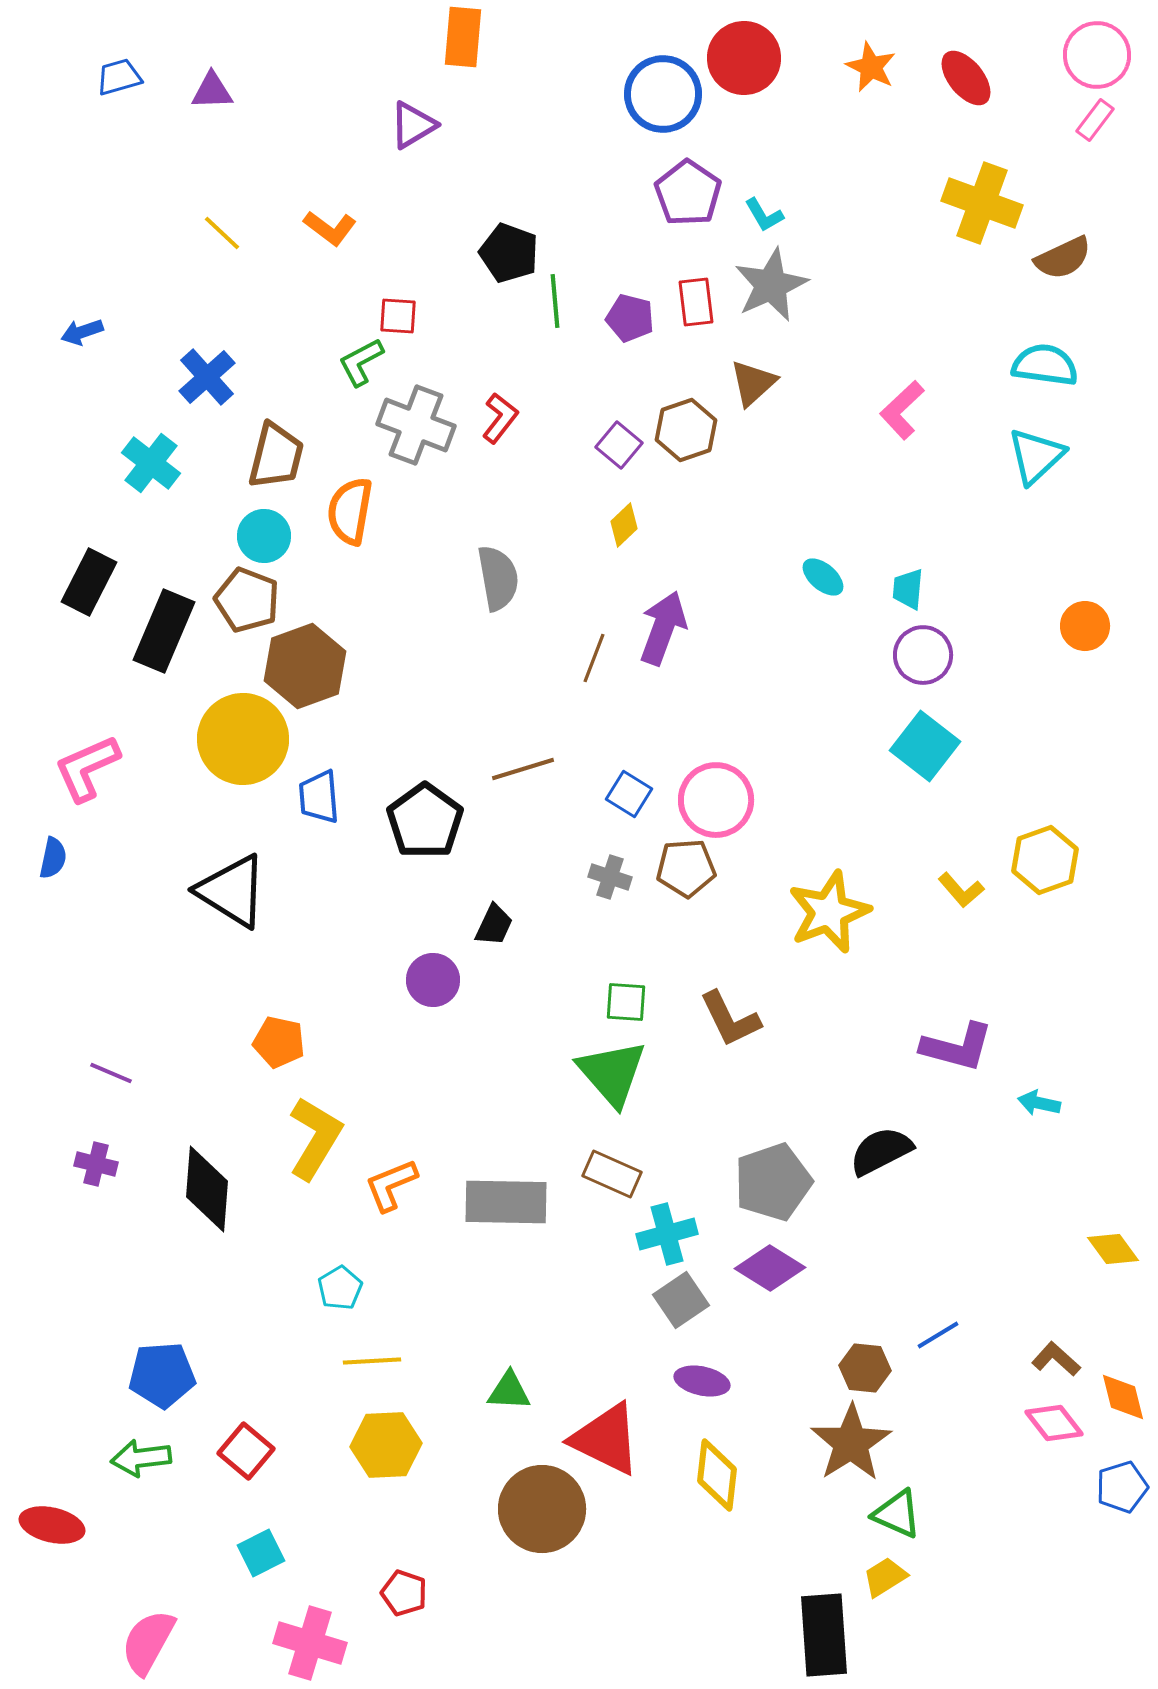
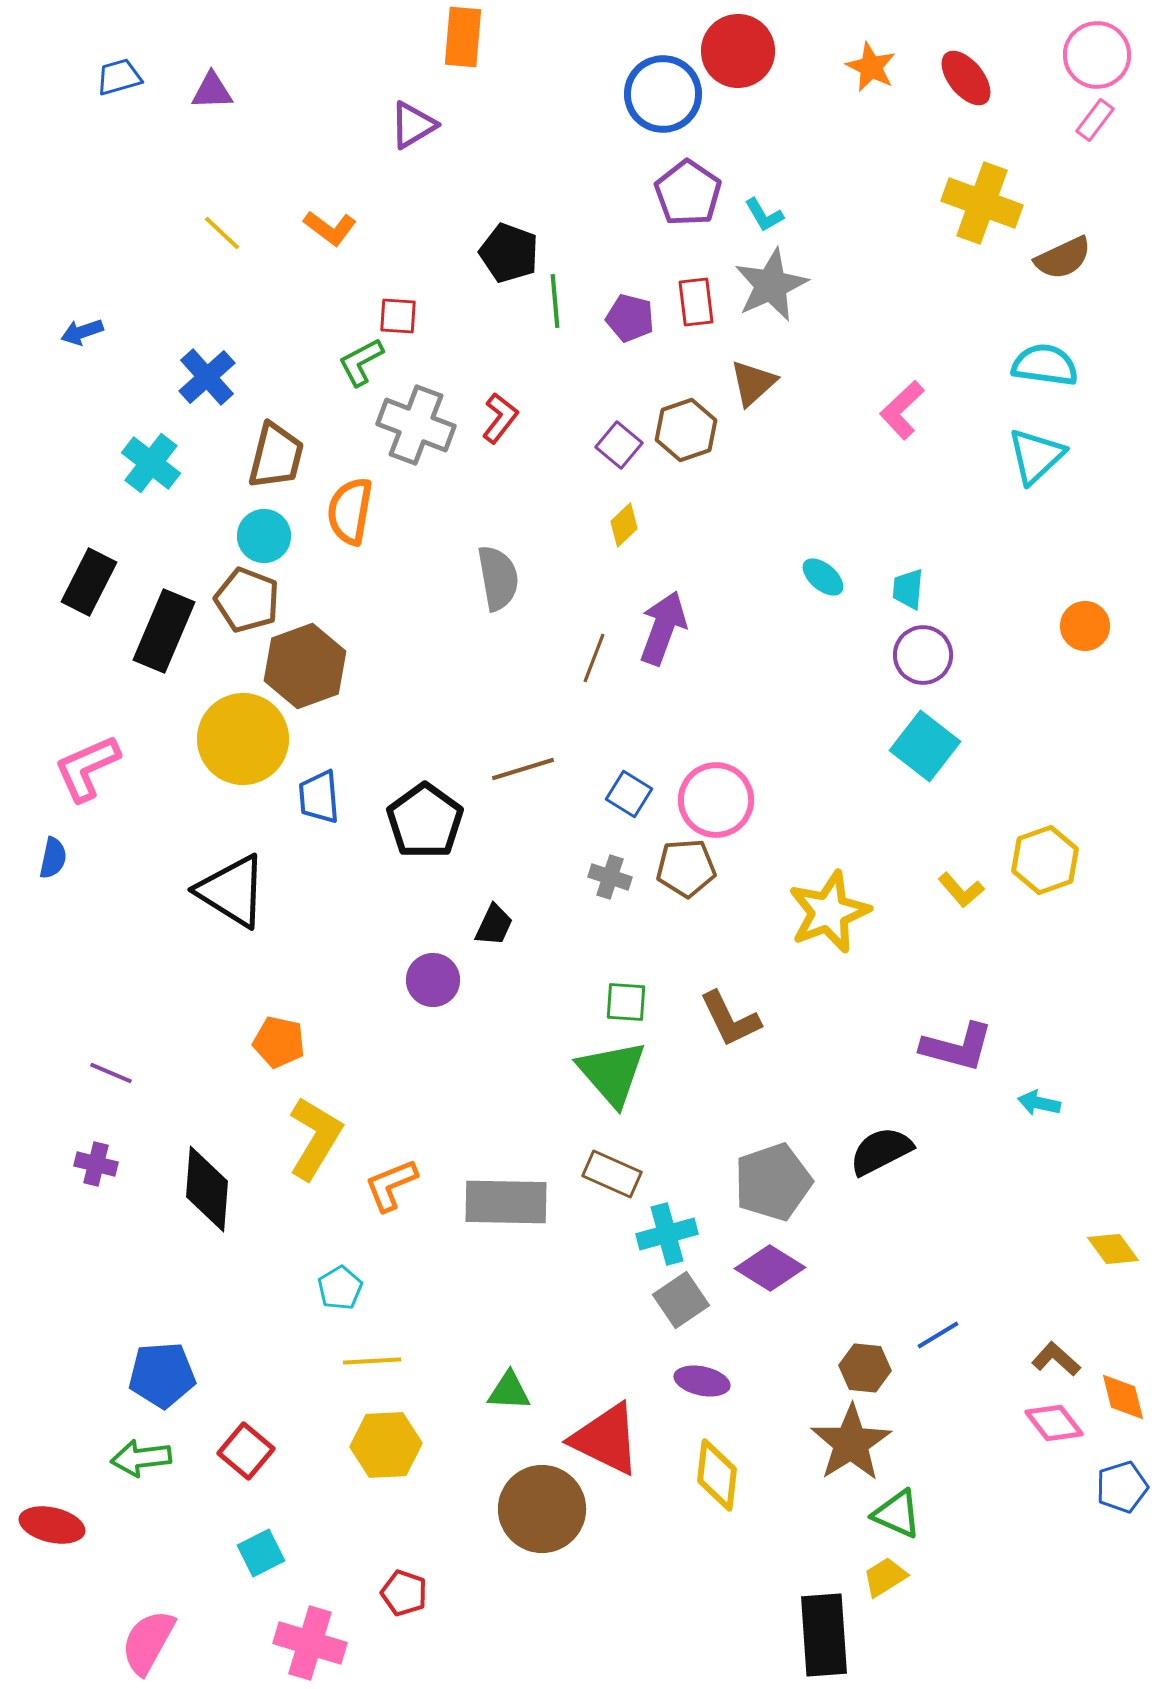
red circle at (744, 58): moved 6 px left, 7 px up
